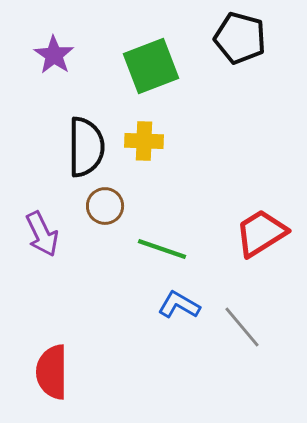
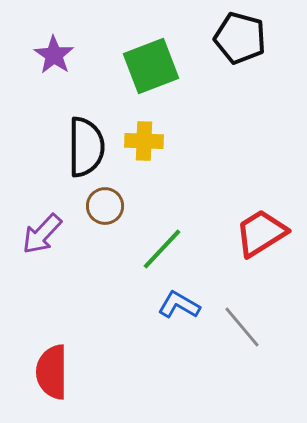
purple arrow: rotated 69 degrees clockwise
green line: rotated 66 degrees counterclockwise
